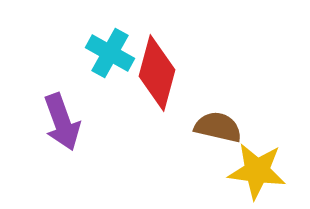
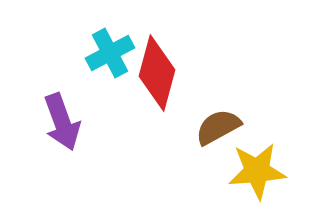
cyan cross: rotated 33 degrees clockwise
brown semicircle: rotated 42 degrees counterclockwise
yellow star: rotated 12 degrees counterclockwise
